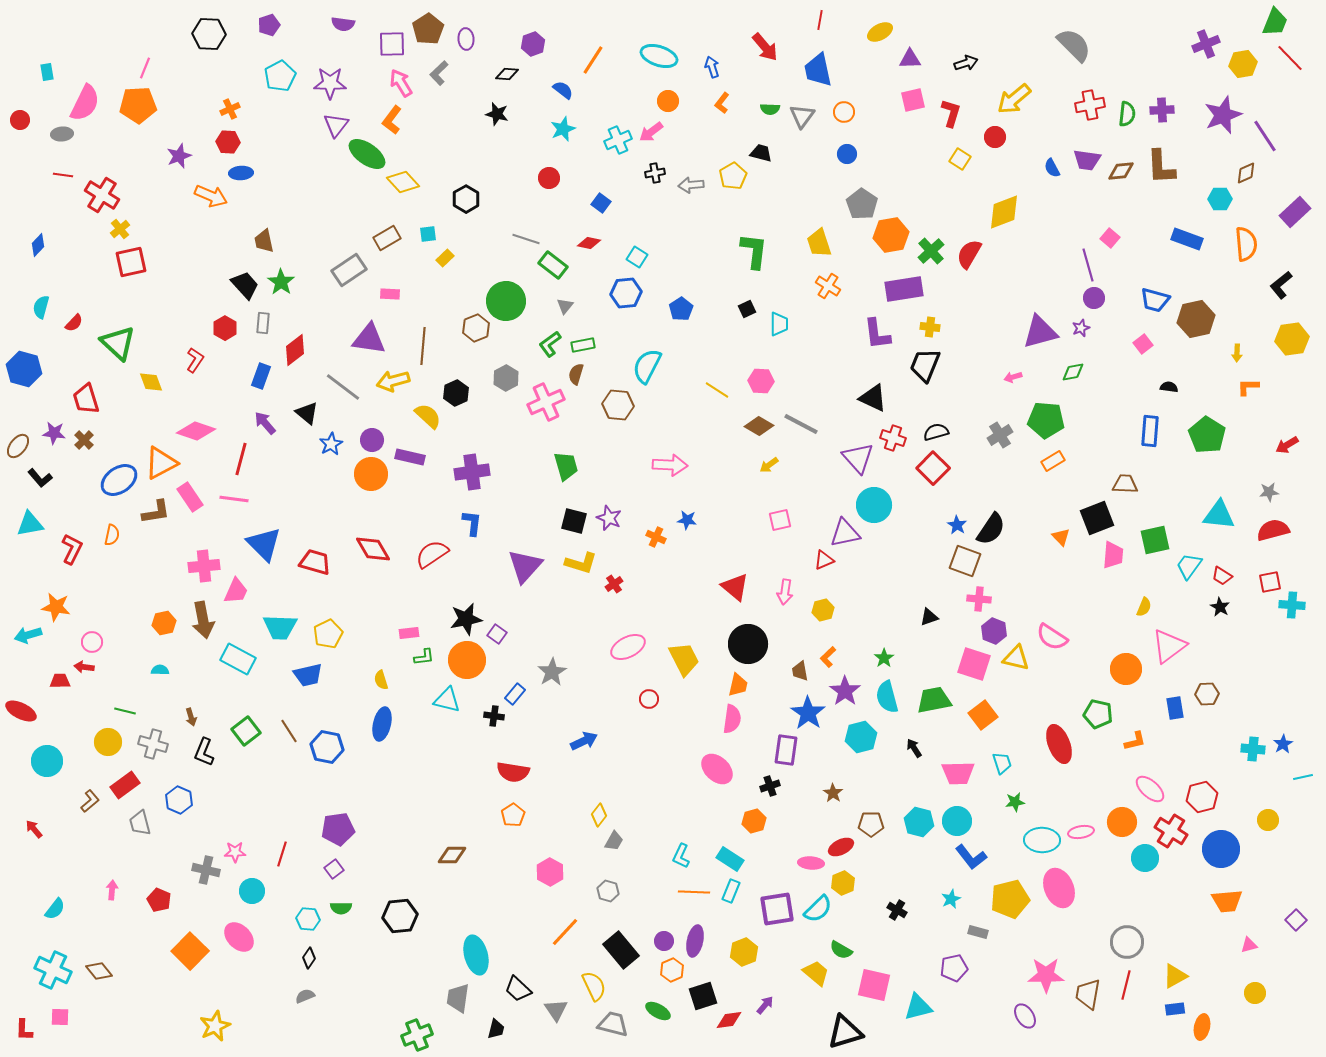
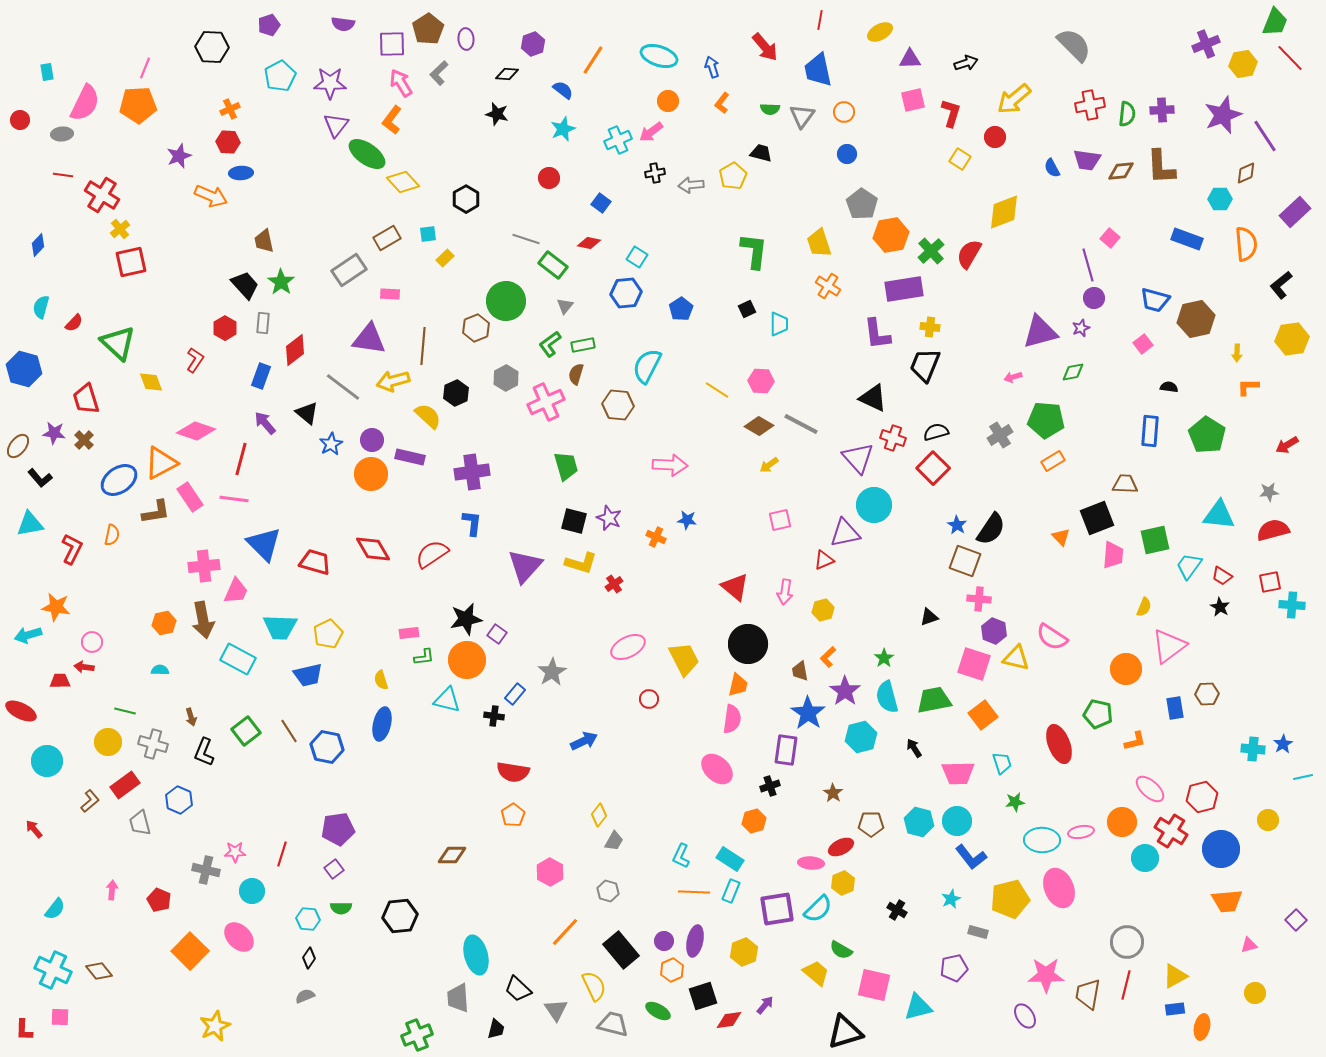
black hexagon at (209, 34): moved 3 px right, 13 px down
gray trapezoid at (458, 998): rotated 12 degrees counterclockwise
